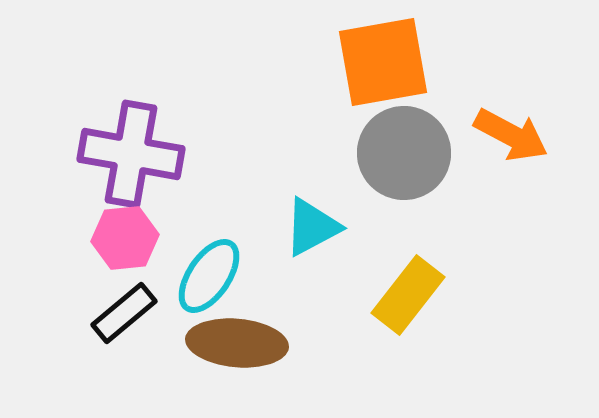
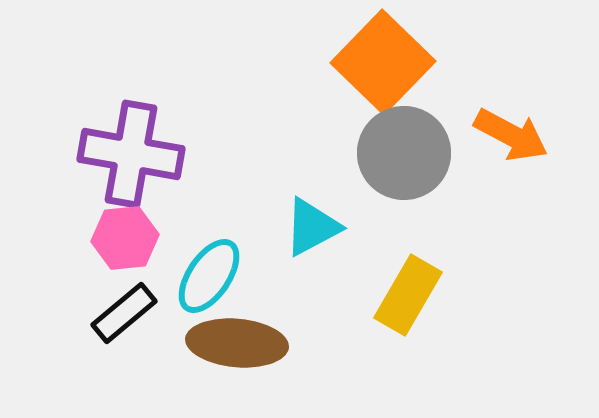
orange square: rotated 36 degrees counterclockwise
yellow rectangle: rotated 8 degrees counterclockwise
